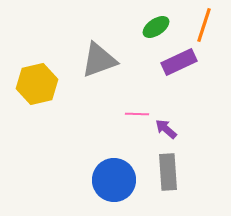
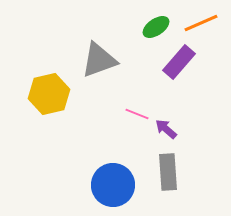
orange line: moved 3 px left, 2 px up; rotated 48 degrees clockwise
purple rectangle: rotated 24 degrees counterclockwise
yellow hexagon: moved 12 px right, 10 px down
pink line: rotated 20 degrees clockwise
blue circle: moved 1 px left, 5 px down
